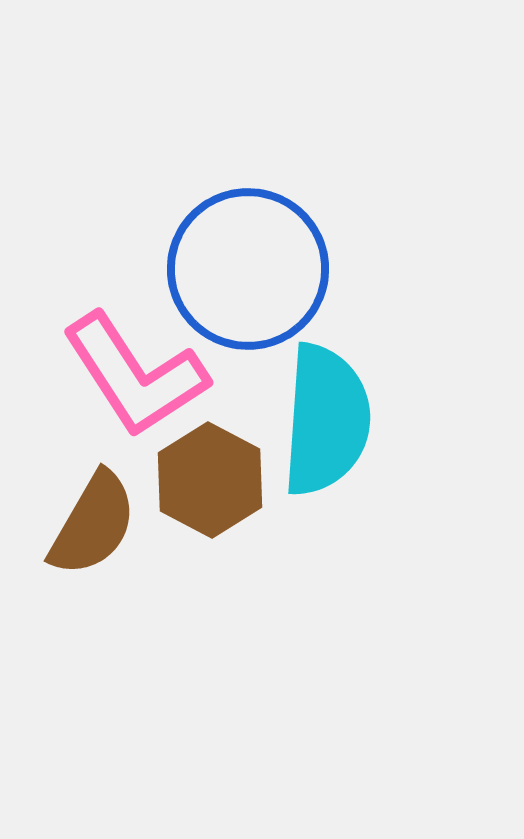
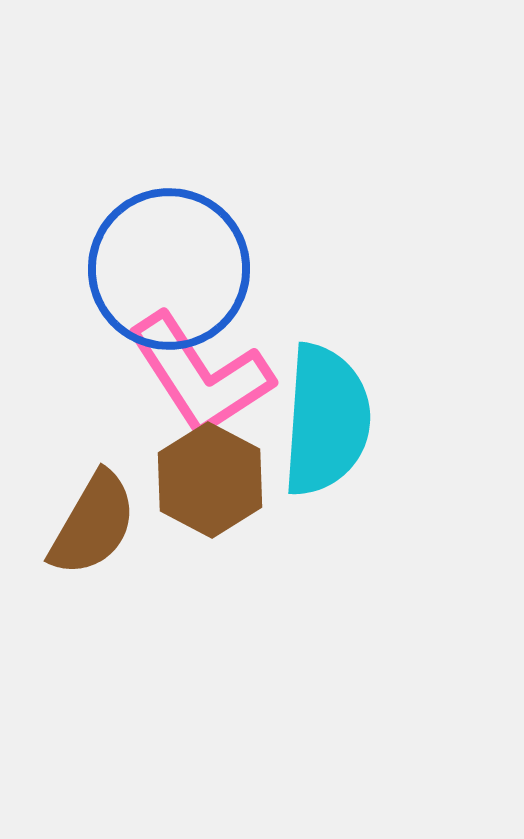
blue circle: moved 79 px left
pink L-shape: moved 65 px right
